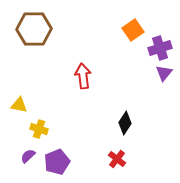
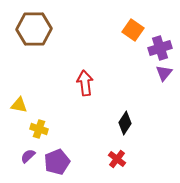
orange square: rotated 20 degrees counterclockwise
red arrow: moved 2 px right, 7 px down
